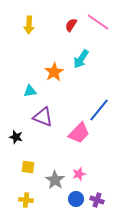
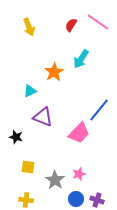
yellow arrow: moved 2 px down; rotated 24 degrees counterclockwise
cyan triangle: rotated 16 degrees counterclockwise
